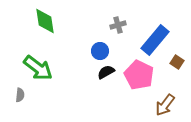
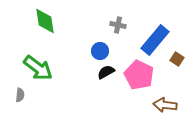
gray cross: rotated 28 degrees clockwise
brown square: moved 3 px up
brown arrow: rotated 60 degrees clockwise
